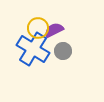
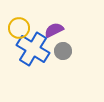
yellow circle: moved 19 px left
